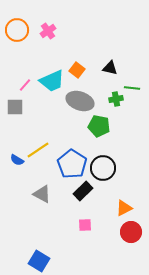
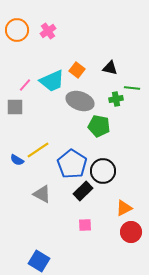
black circle: moved 3 px down
